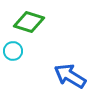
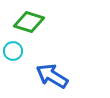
blue arrow: moved 18 px left
